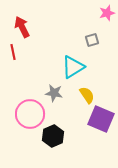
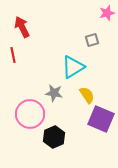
red line: moved 3 px down
black hexagon: moved 1 px right, 1 px down
